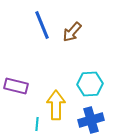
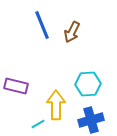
brown arrow: rotated 15 degrees counterclockwise
cyan hexagon: moved 2 px left
cyan line: moved 1 px right; rotated 56 degrees clockwise
